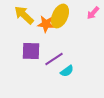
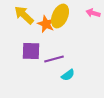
pink arrow: rotated 64 degrees clockwise
orange star: rotated 18 degrees clockwise
purple line: rotated 18 degrees clockwise
cyan semicircle: moved 1 px right, 4 px down
